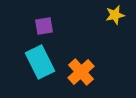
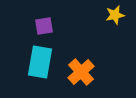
cyan rectangle: rotated 36 degrees clockwise
